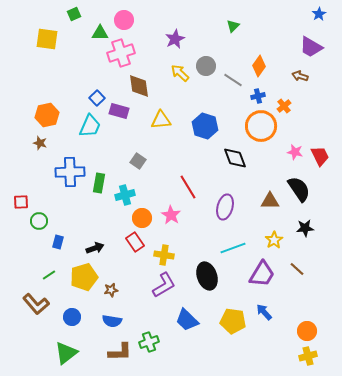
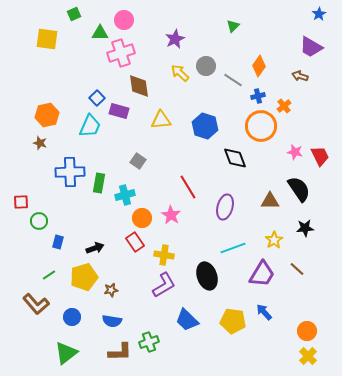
yellow cross at (308, 356): rotated 30 degrees counterclockwise
